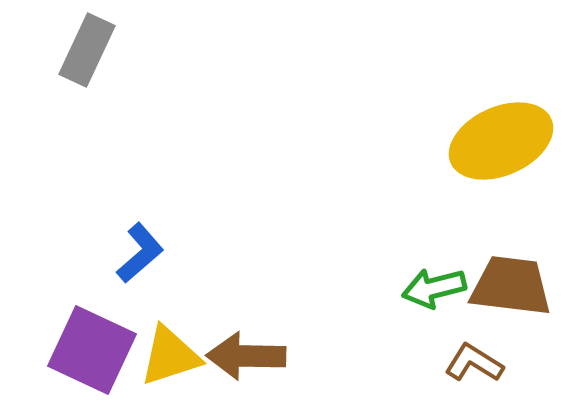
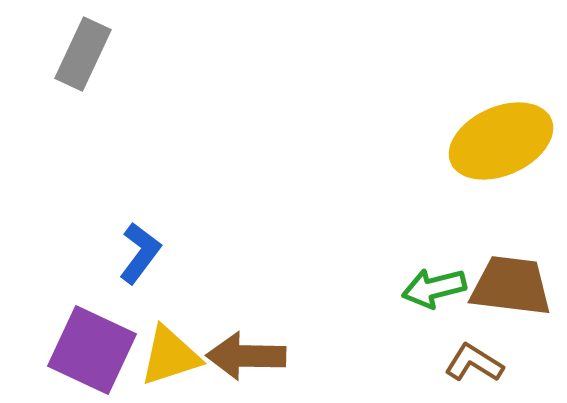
gray rectangle: moved 4 px left, 4 px down
blue L-shape: rotated 12 degrees counterclockwise
